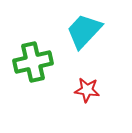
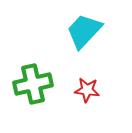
green cross: moved 22 px down
